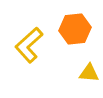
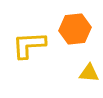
yellow L-shape: rotated 39 degrees clockwise
